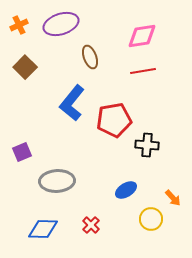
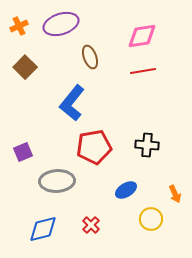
orange cross: moved 1 px down
red pentagon: moved 20 px left, 27 px down
purple square: moved 1 px right
orange arrow: moved 2 px right, 4 px up; rotated 18 degrees clockwise
blue diamond: rotated 16 degrees counterclockwise
